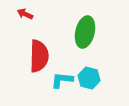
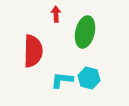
red arrow: moved 31 px right; rotated 63 degrees clockwise
red semicircle: moved 6 px left, 5 px up
